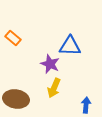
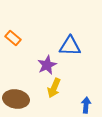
purple star: moved 3 px left, 1 px down; rotated 24 degrees clockwise
